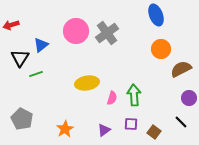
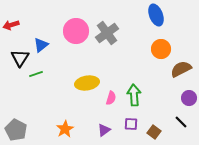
pink semicircle: moved 1 px left
gray pentagon: moved 6 px left, 11 px down
